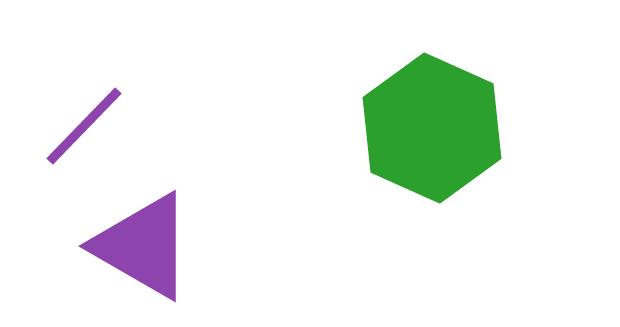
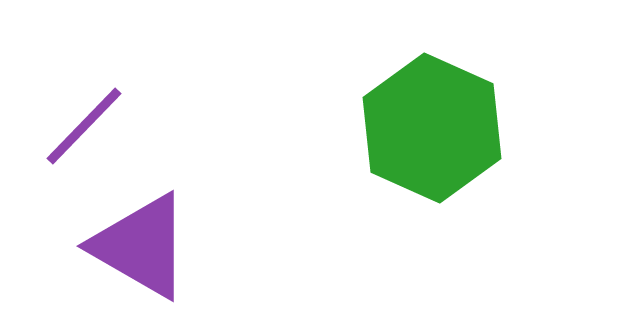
purple triangle: moved 2 px left
